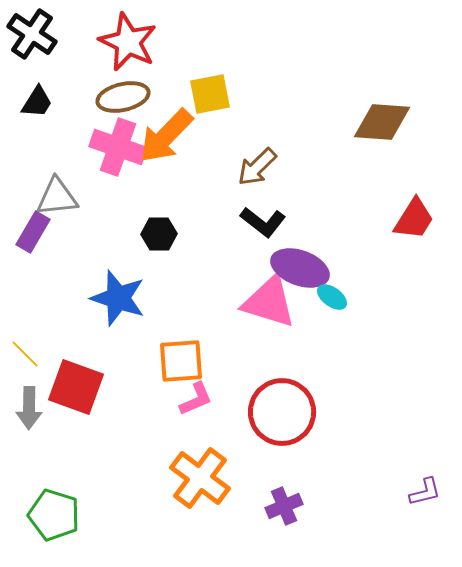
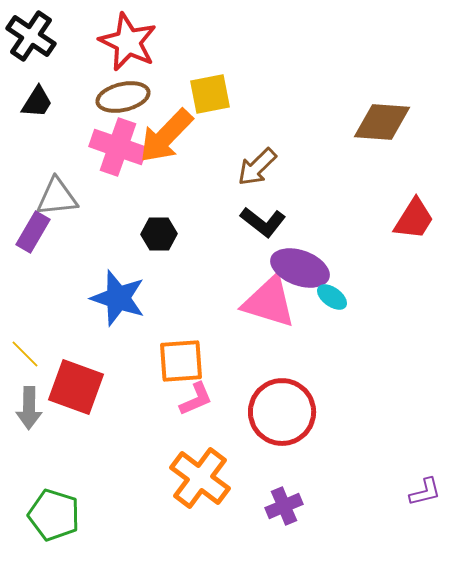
black cross: moved 1 px left, 2 px down
